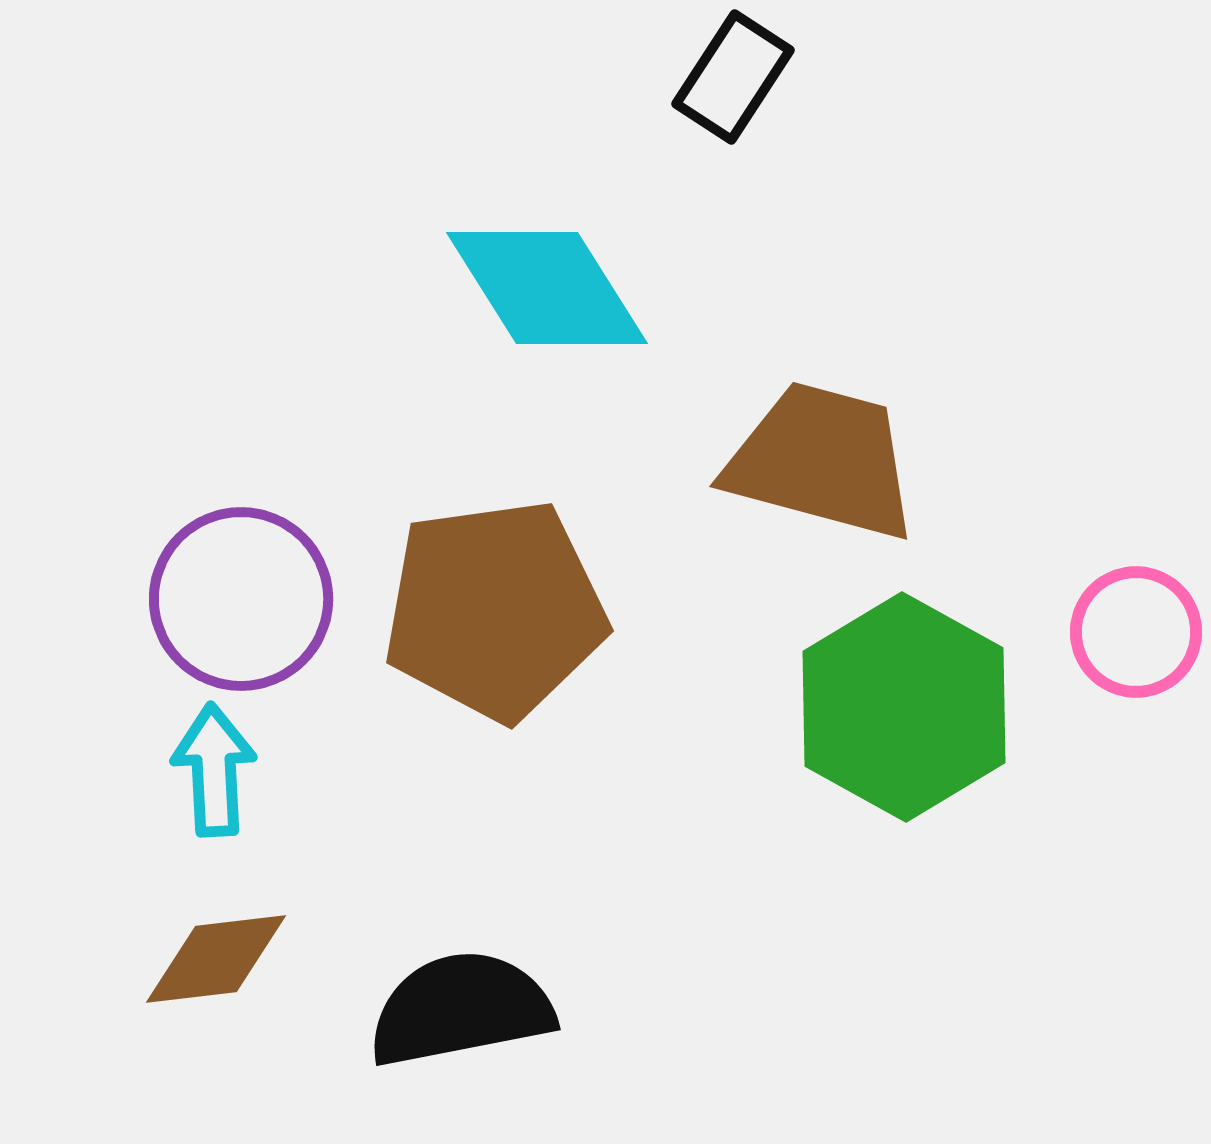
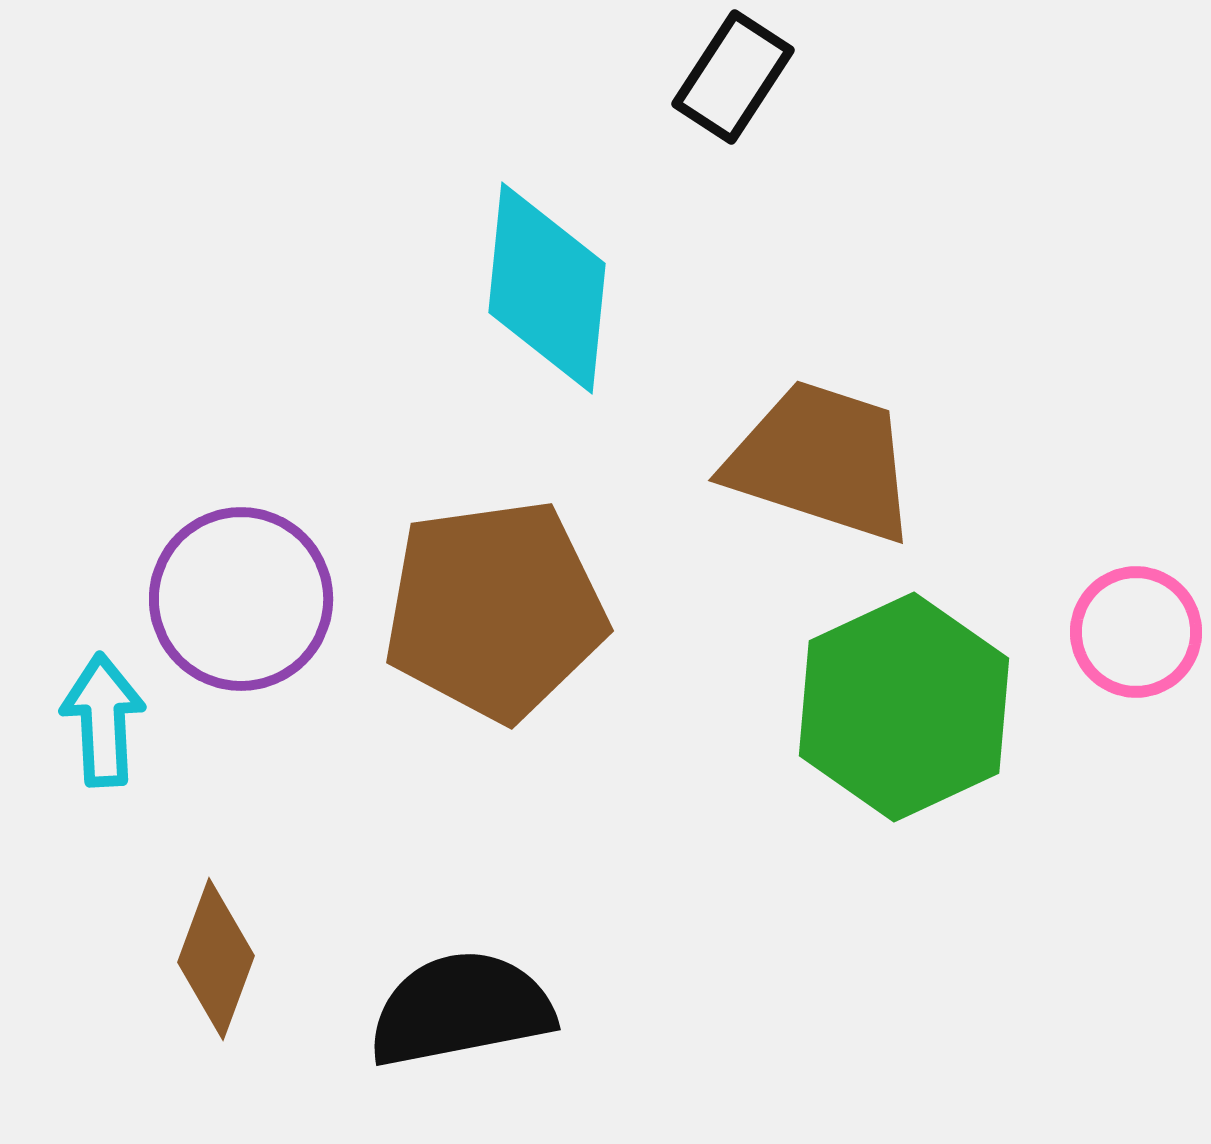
cyan diamond: rotated 38 degrees clockwise
brown trapezoid: rotated 3 degrees clockwise
green hexagon: rotated 6 degrees clockwise
cyan arrow: moved 111 px left, 50 px up
brown diamond: rotated 63 degrees counterclockwise
